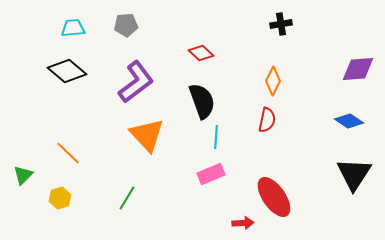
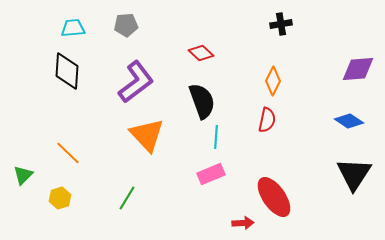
black diamond: rotated 54 degrees clockwise
